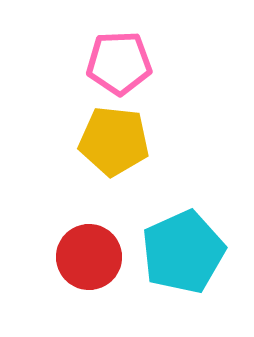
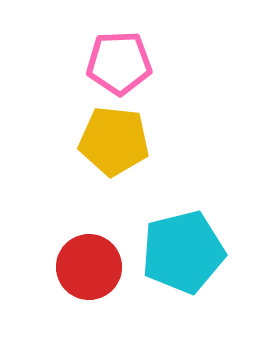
cyan pentagon: rotated 10 degrees clockwise
red circle: moved 10 px down
